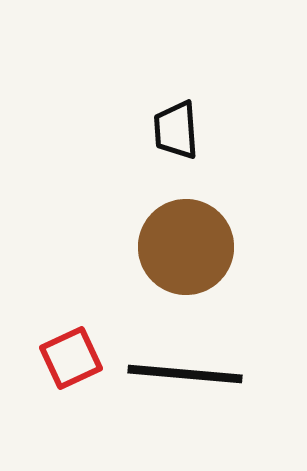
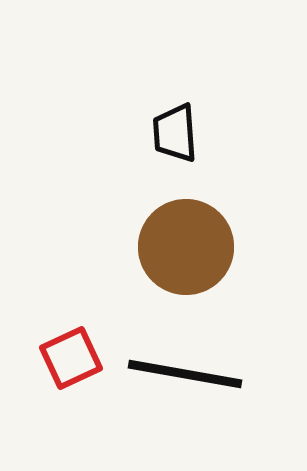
black trapezoid: moved 1 px left, 3 px down
black line: rotated 5 degrees clockwise
